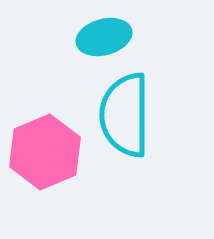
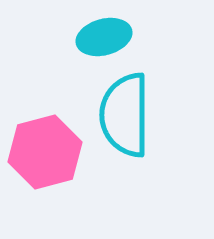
pink hexagon: rotated 8 degrees clockwise
